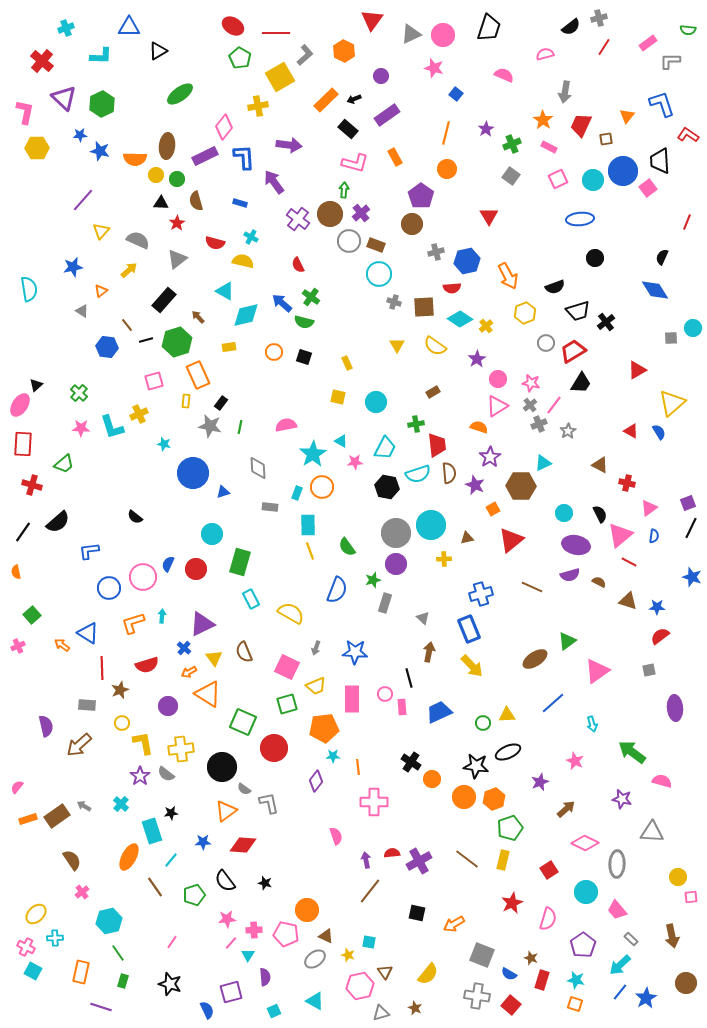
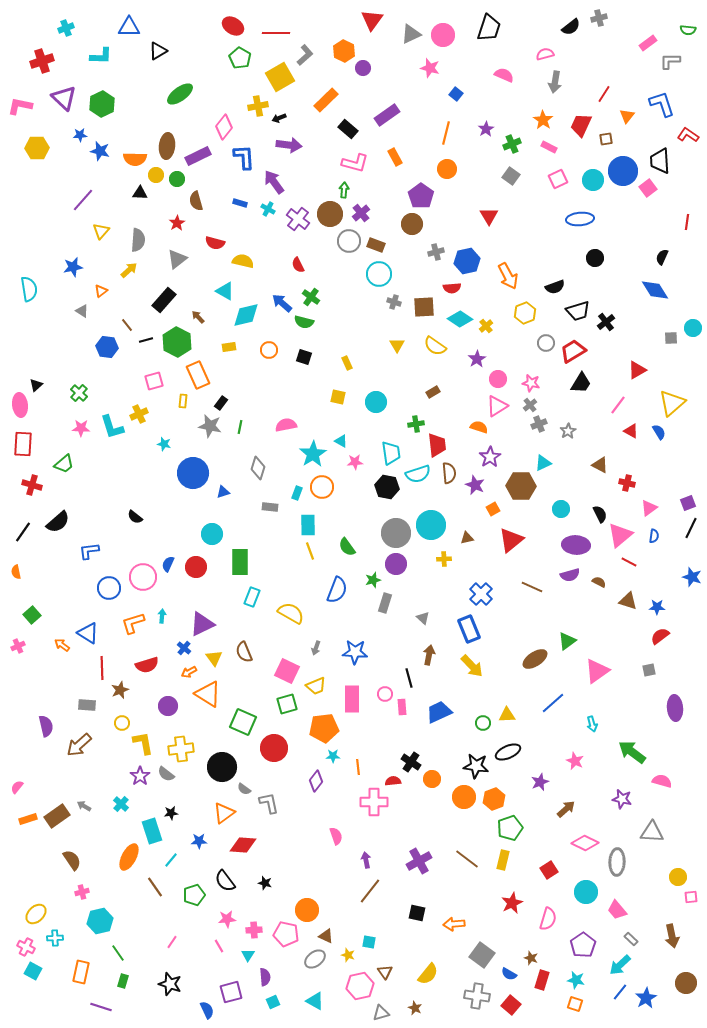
red line at (604, 47): moved 47 px down
red cross at (42, 61): rotated 30 degrees clockwise
pink star at (434, 68): moved 4 px left
purple circle at (381, 76): moved 18 px left, 8 px up
gray arrow at (565, 92): moved 10 px left, 10 px up
black arrow at (354, 99): moved 75 px left, 19 px down
pink L-shape at (25, 112): moved 5 px left, 6 px up; rotated 90 degrees counterclockwise
purple rectangle at (205, 156): moved 7 px left
black triangle at (161, 203): moved 21 px left, 10 px up
red line at (687, 222): rotated 14 degrees counterclockwise
cyan cross at (251, 237): moved 17 px right, 28 px up
gray semicircle at (138, 240): rotated 70 degrees clockwise
green hexagon at (177, 342): rotated 16 degrees counterclockwise
orange circle at (274, 352): moved 5 px left, 2 px up
yellow rectangle at (186, 401): moved 3 px left
pink ellipse at (20, 405): rotated 40 degrees counterclockwise
pink line at (554, 405): moved 64 px right
cyan trapezoid at (385, 448): moved 6 px right, 5 px down; rotated 35 degrees counterclockwise
gray diamond at (258, 468): rotated 20 degrees clockwise
cyan circle at (564, 513): moved 3 px left, 4 px up
purple ellipse at (576, 545): rotated 8 degrees counterclockwise
green rectangle at (240, 562): rotated 16 degrees counterclockwise
red circle at (196, 569): moved 2 px up
blue cross at (481, 594): rotated 30 degrees counterclockwise
cyan rectangle at (251, 599): moved 1 px right, 2 px up; rotated 48 degrees clockwise
brown arrow at (429, 652): moved 3 px down
pink square at (287, 667): moved 4 px down
orange triangle at (226, 811): moved 2 px left, 2 px down
blue star at (203, 842): moved 4 px left, 1 px up
red semicircle at (392, 853): moved 1 px right, 72 px up
gray ellipse at (617, 864): moved 2 px up
pink cross at (82, 892): rotated 24 degrees clockwise
cyan hexagon at (109, 921): moved 9 px left
orange arrow at (454, 924): rotated 25 degrees clockwise
pink line at (231, 943): moved 12 px left, 3 px down; rotated 72 degrees counterclockwise
gray square at (482, 955): rotated 15 degrees clockwise
cyan square at (274, 1011): moved 1 px left, 9 px up
